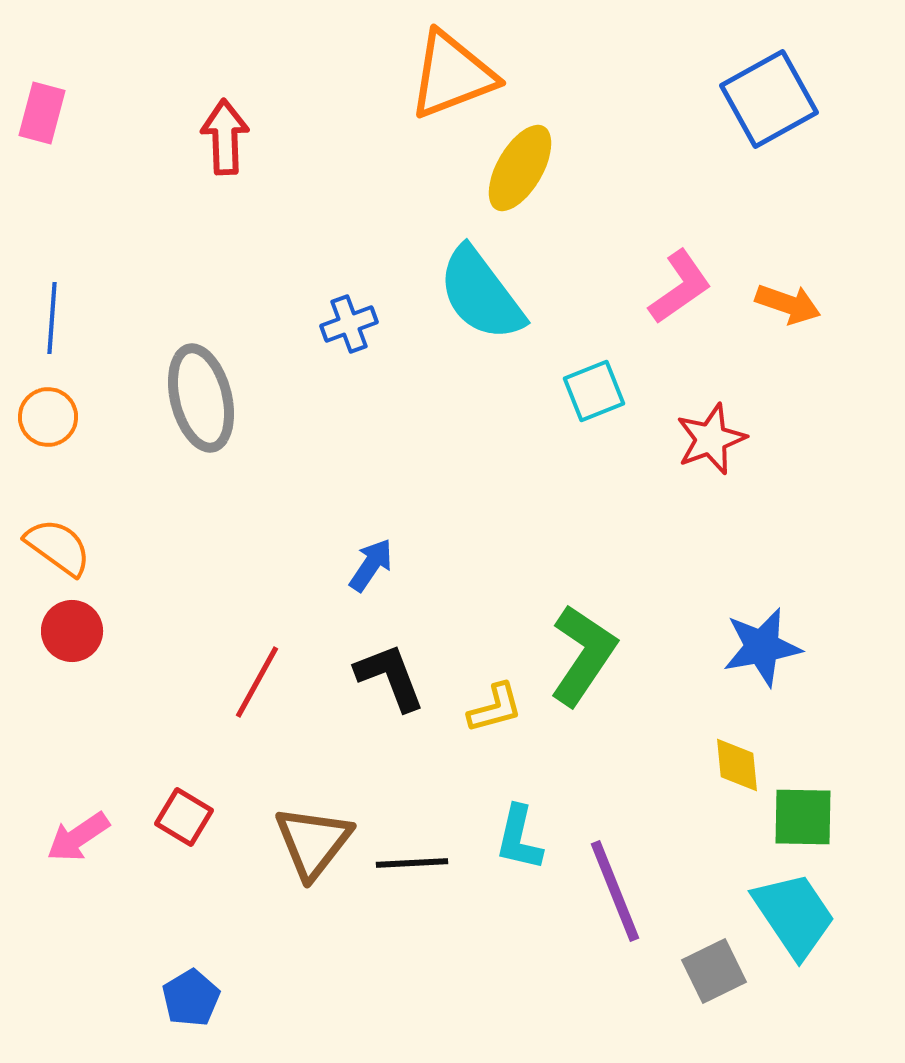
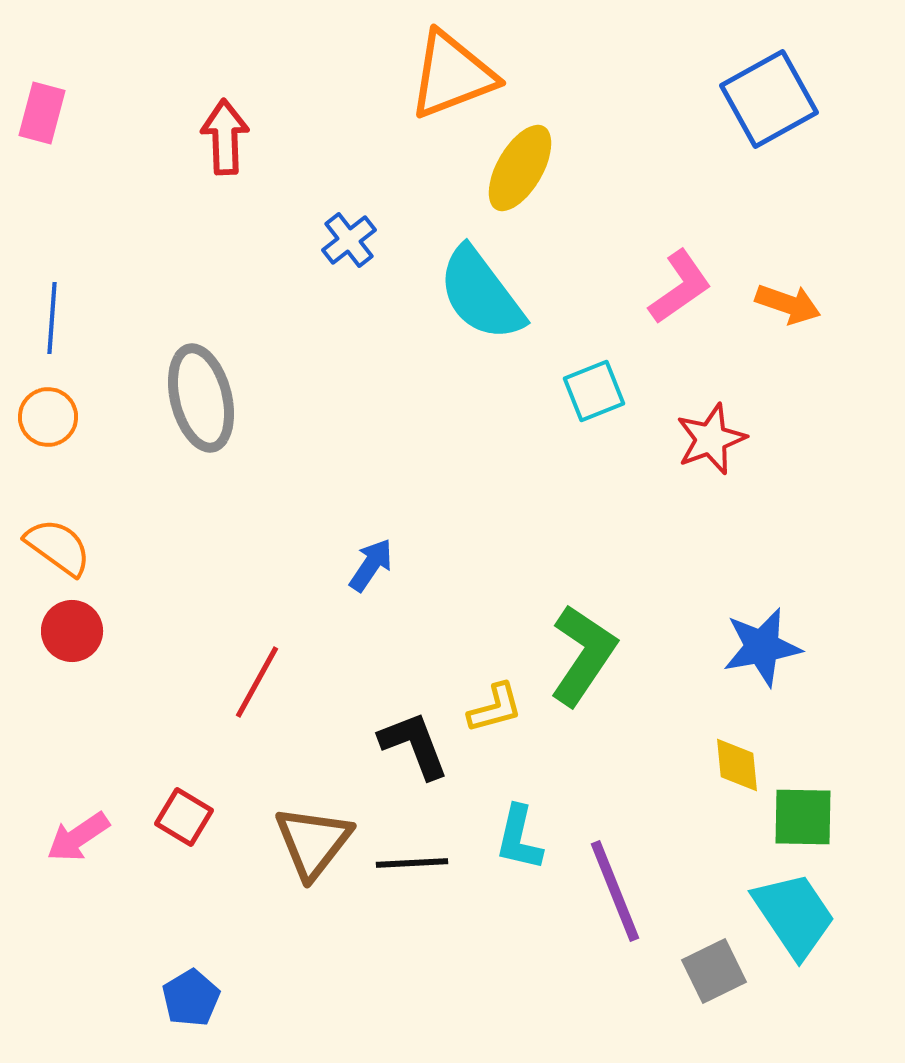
blue cross: moved 84 px up; rotated 18 degrees counterclockwise
black L-shape: moved 24 px right, 68 px down
